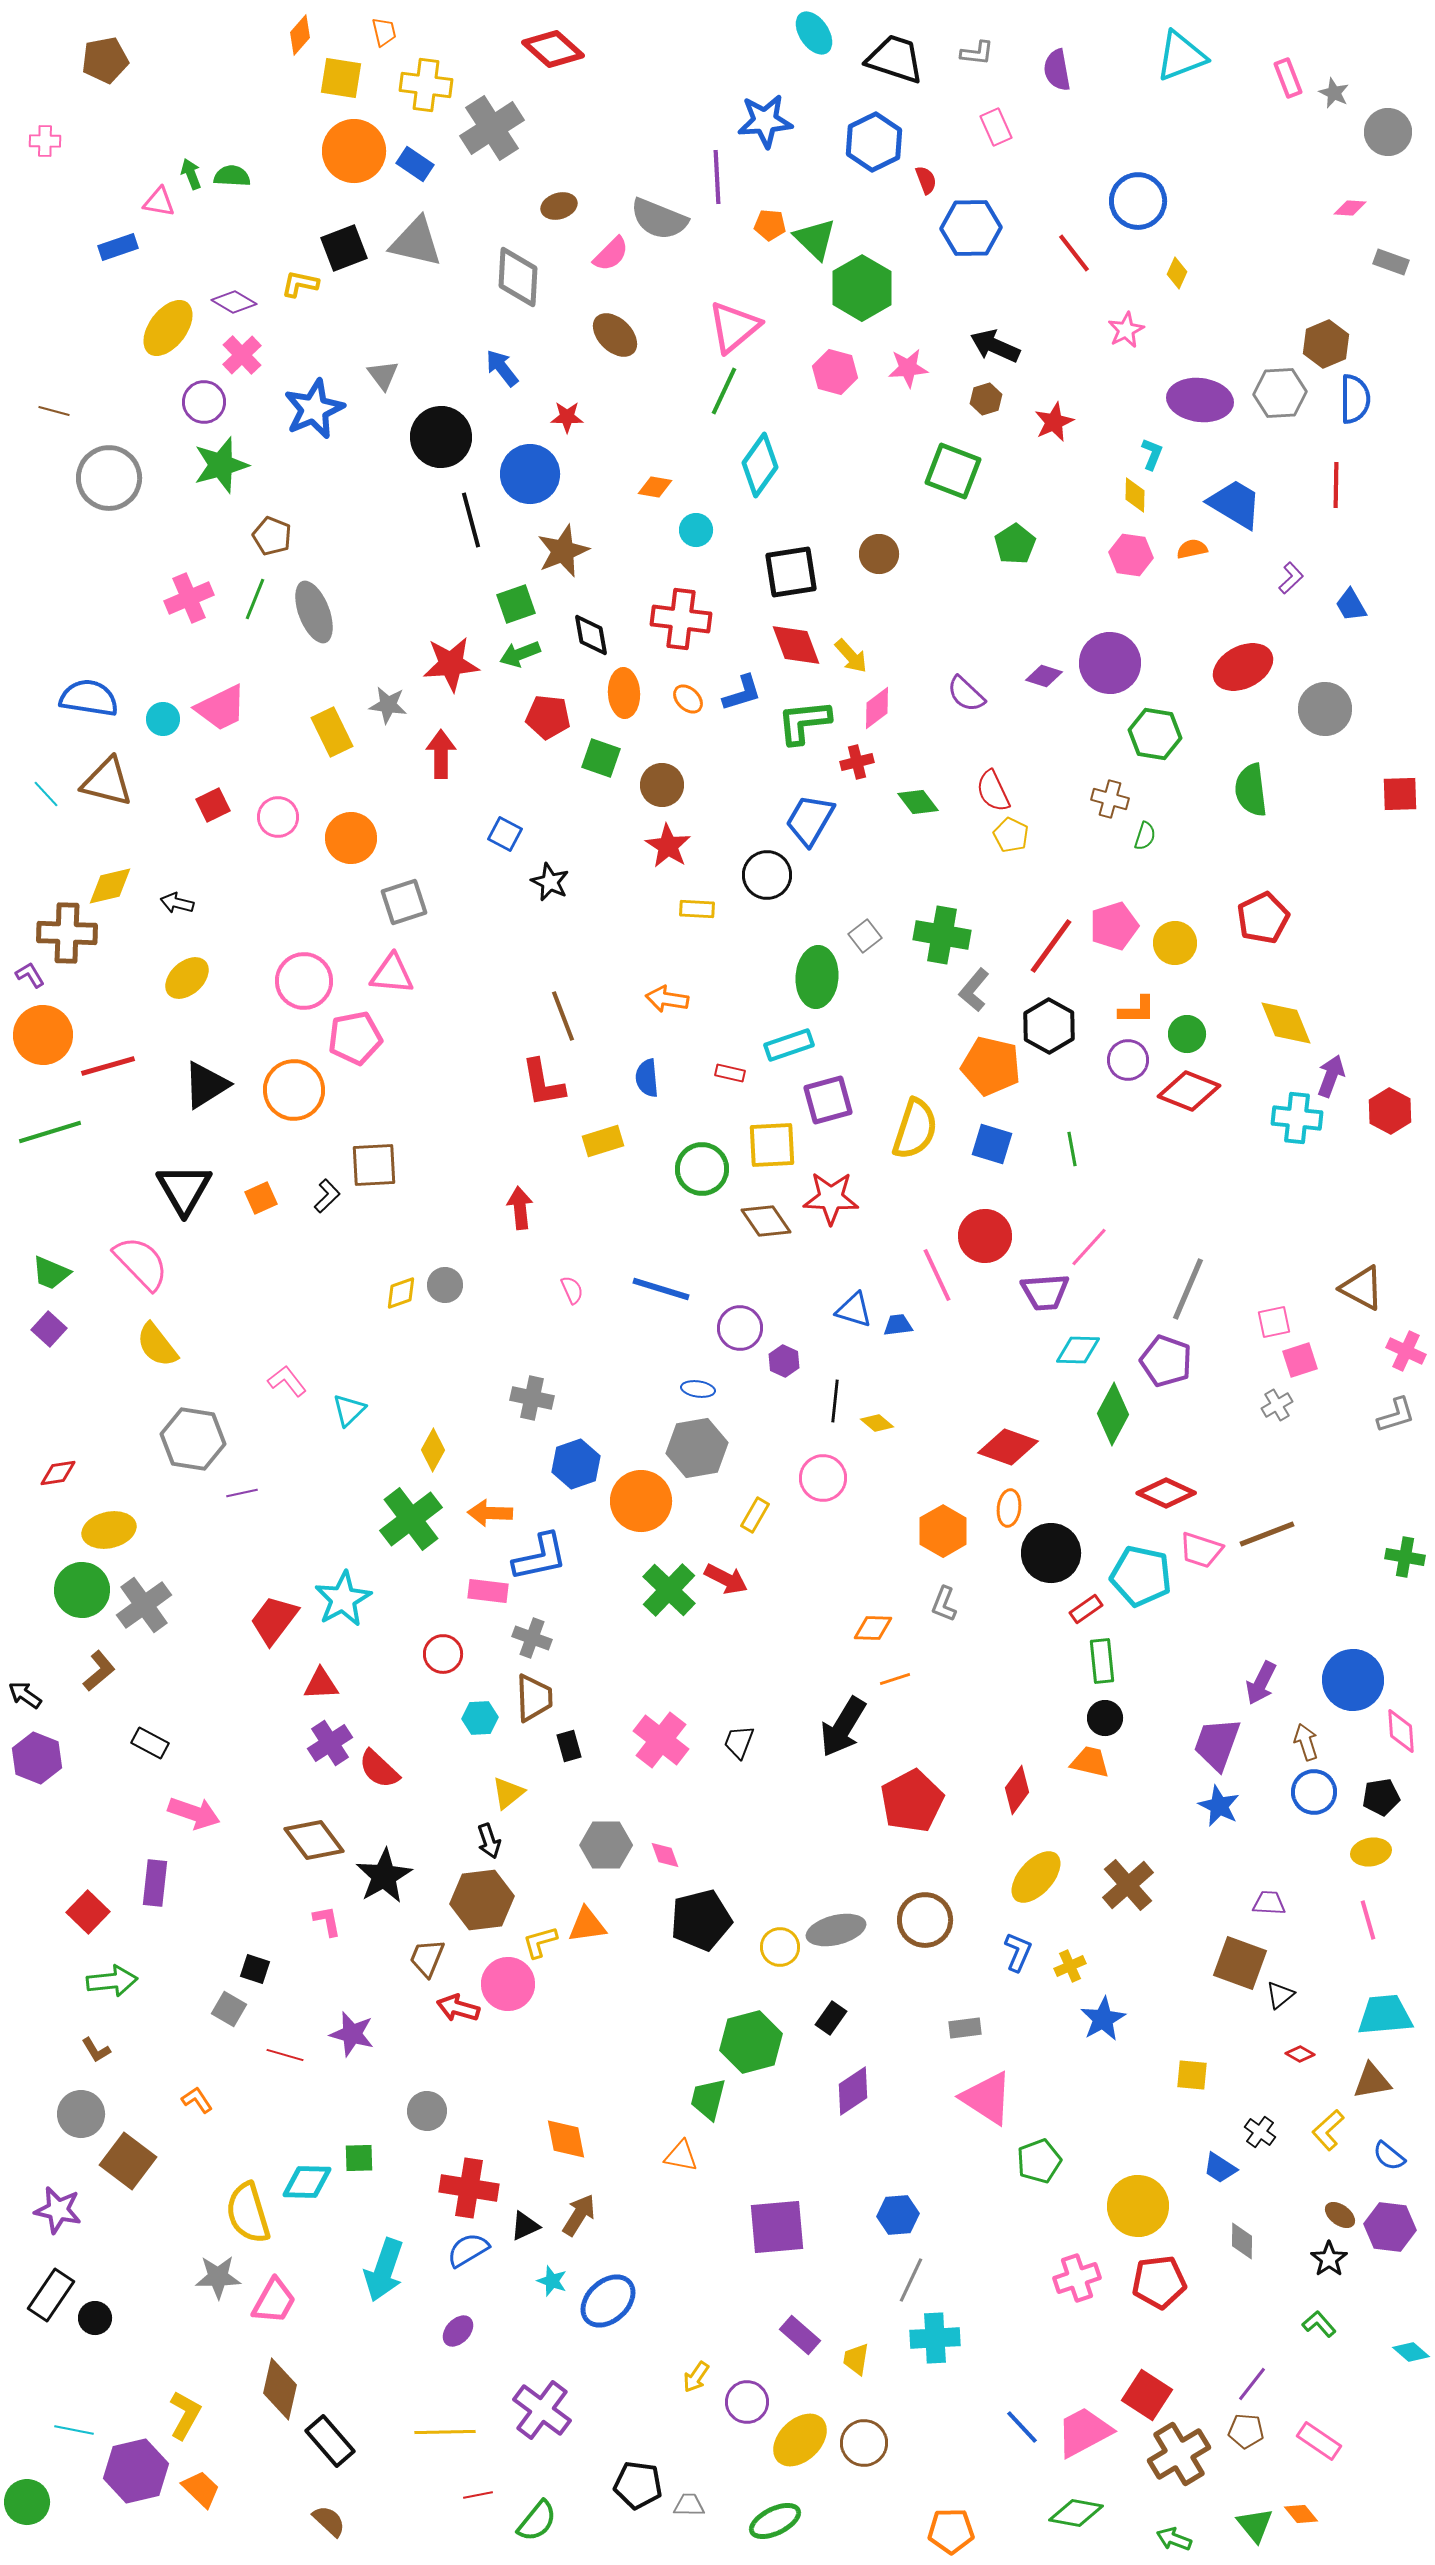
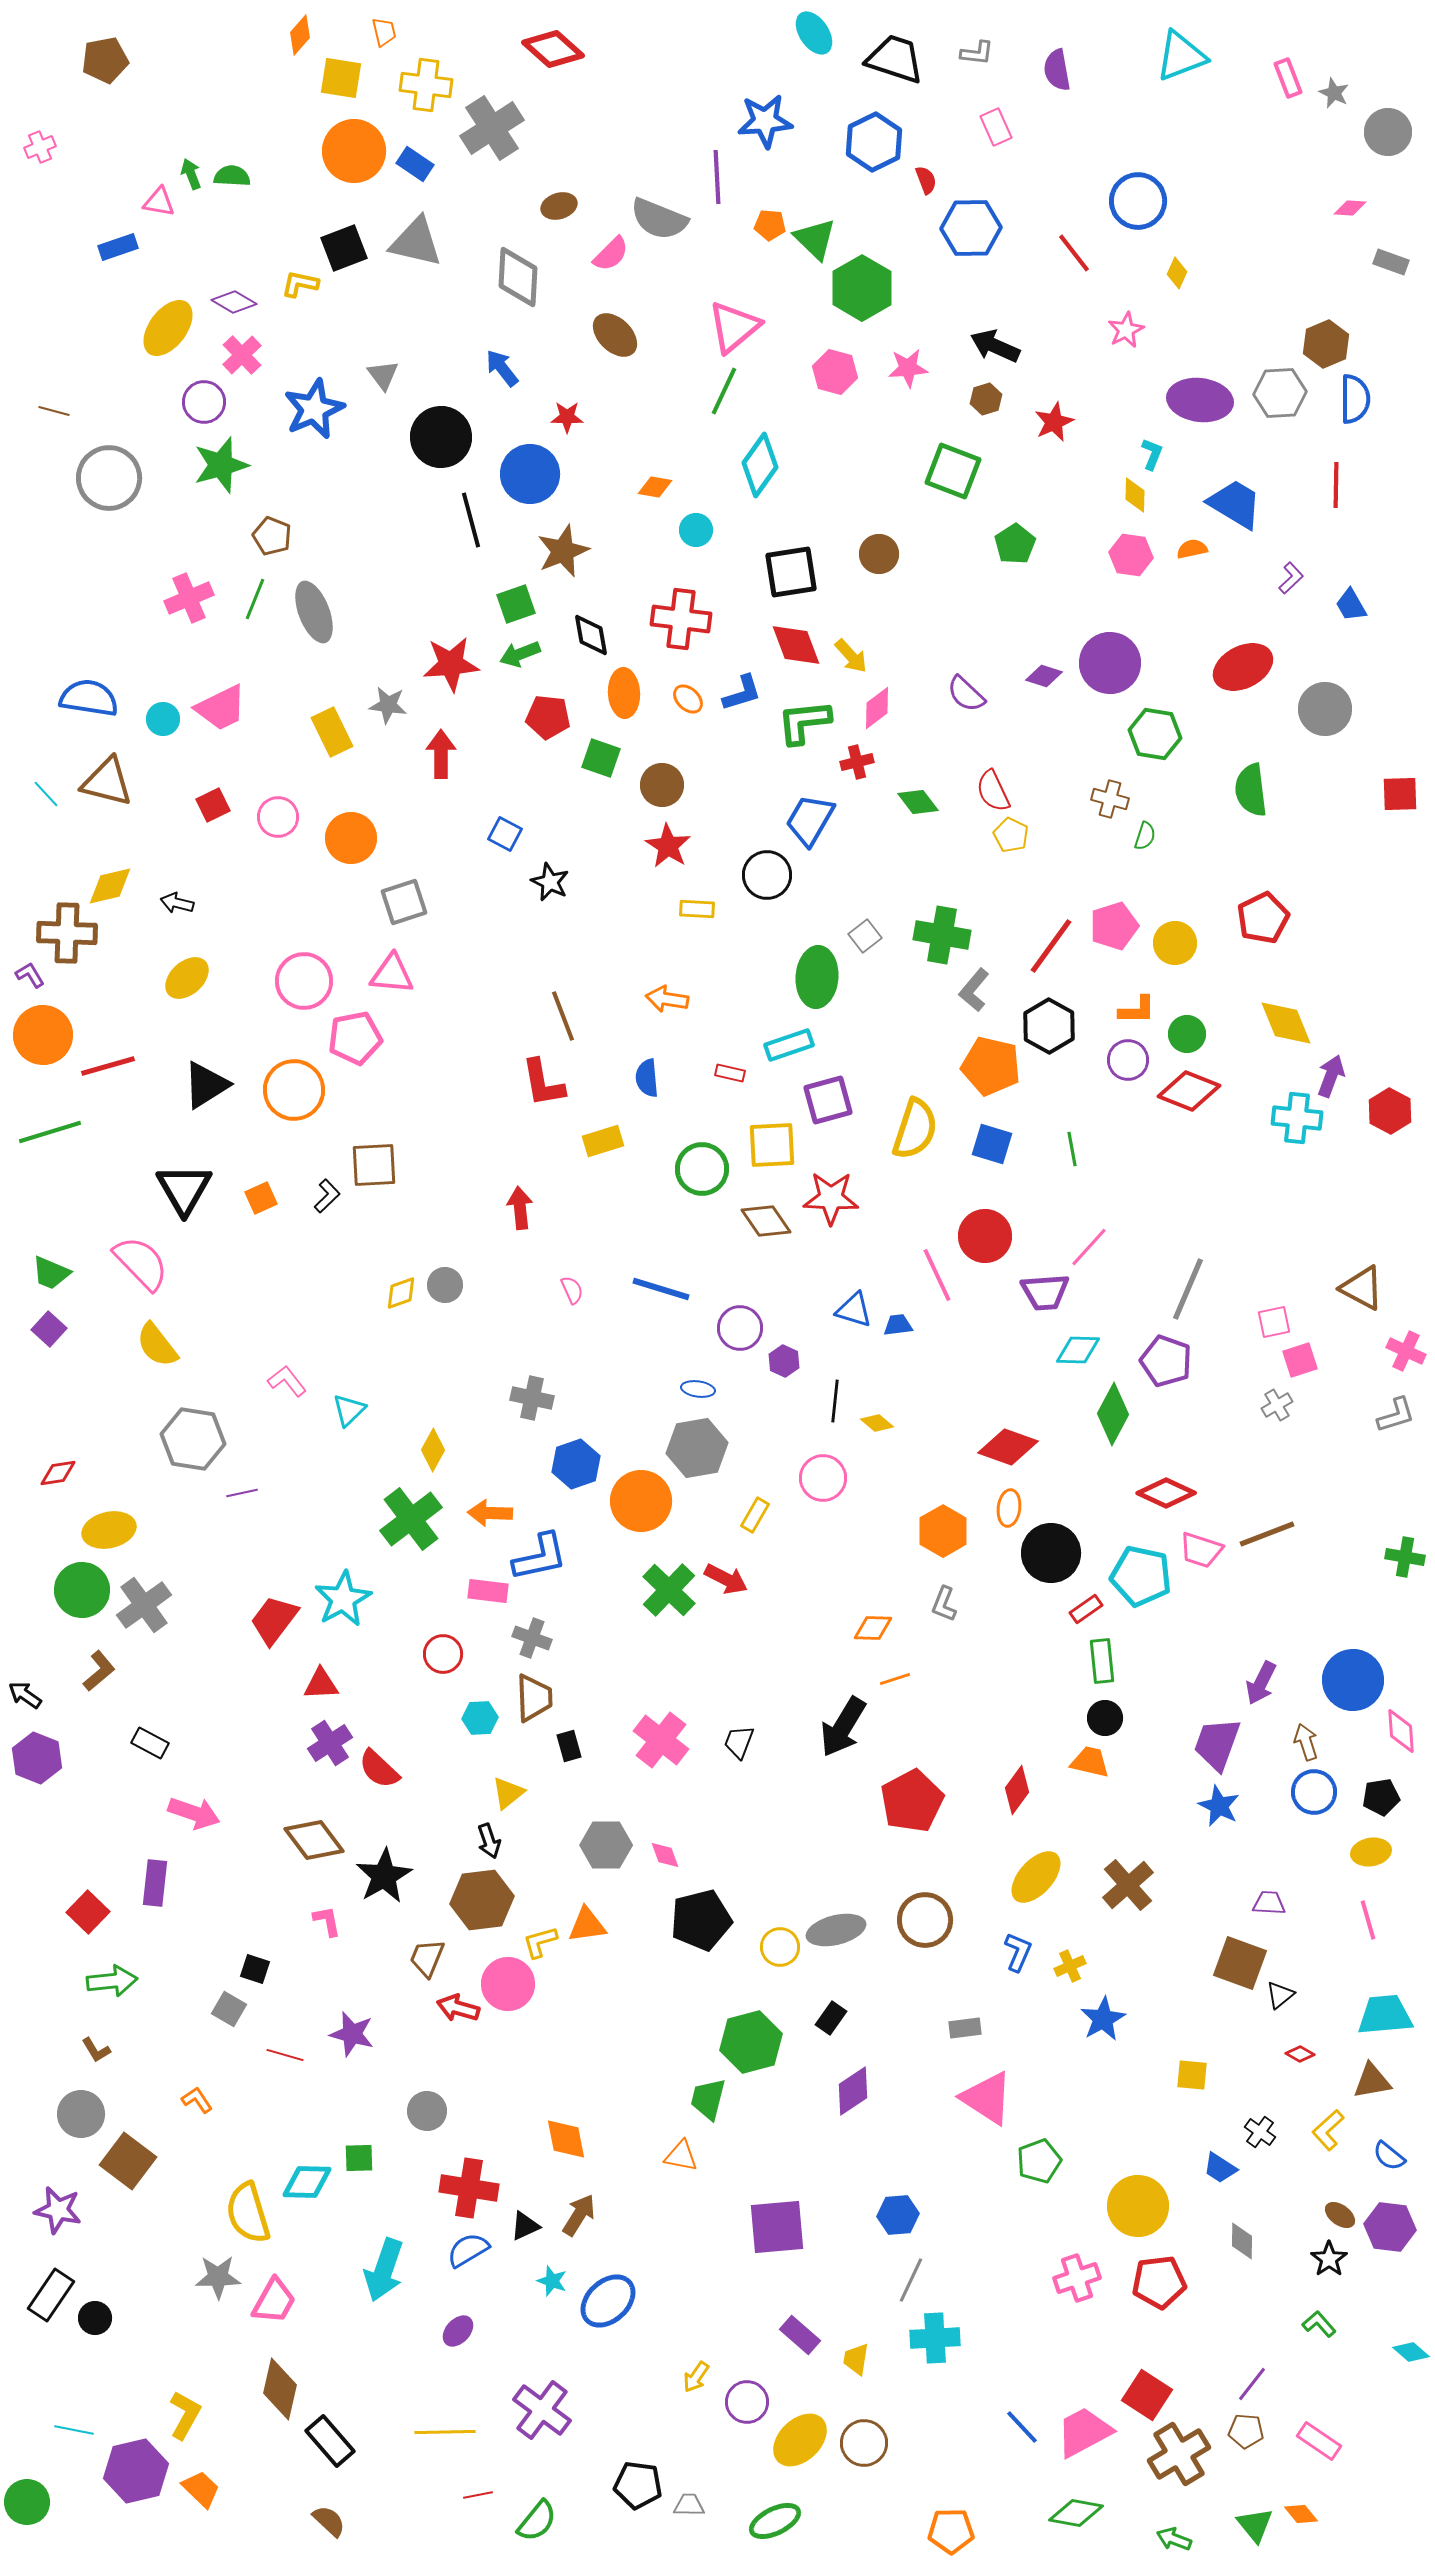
pink cross at (45, 141): moved 5 px left, 6 px down; rotated 24 degrees counterclockwise
